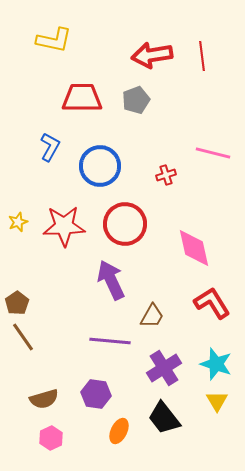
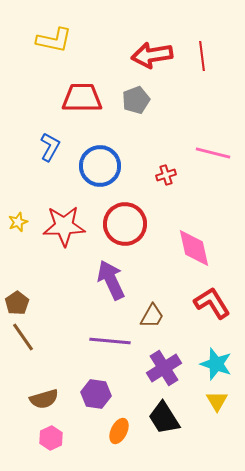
black trapezoid: rotated 6 degrees clockwise
